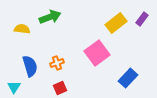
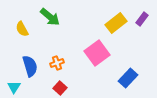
green arrow: rotated 60 degrees clockwise
yellow semicircle: rotated 126 degrees counterclockwise
red square: rotated 24 degrees counterclockwise
